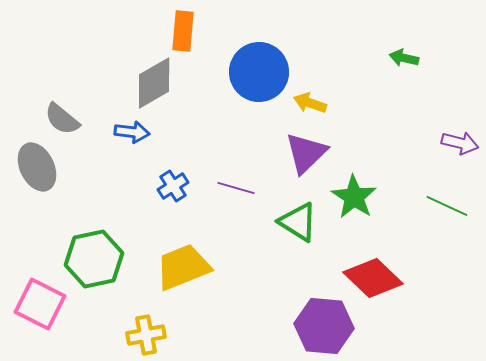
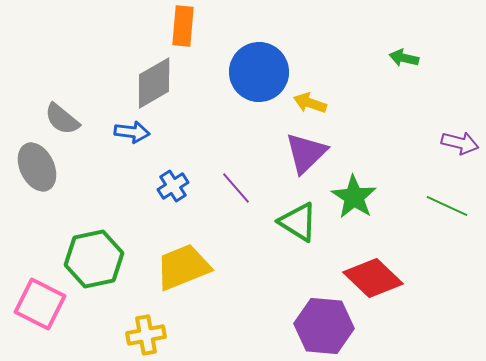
orange rectangle: moved 5 px up
purple line: rotated 33 degrees clockwise
